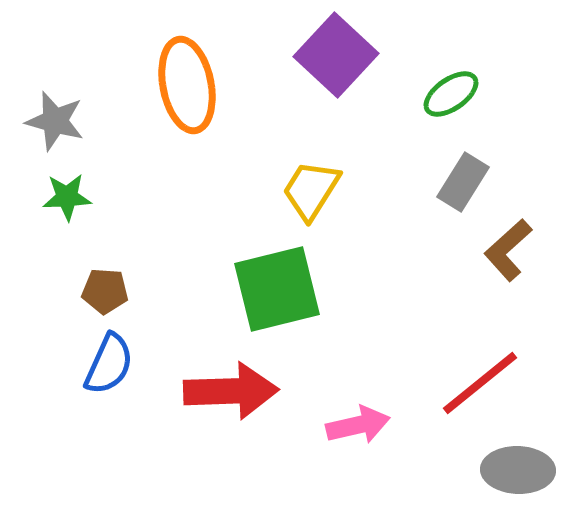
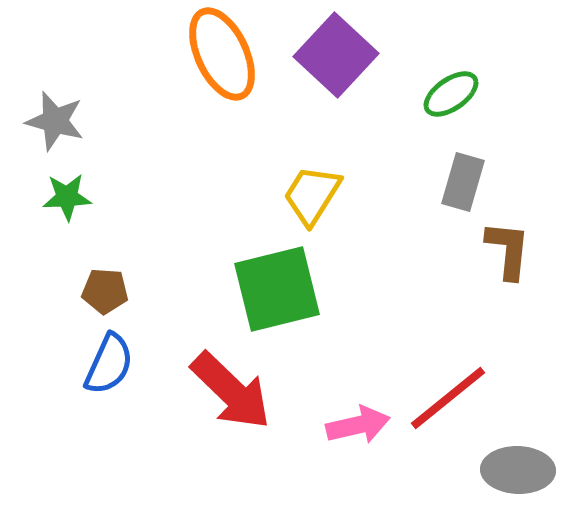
orange ellipse: moved 35 px right, 31 px up; rotated 14 degrees counterclockwise
gray rectangle: rotated 16 degrees counterclockwise
yellow trapezoid: moved 1 px right, 5 px down
brown L-shape: rotated 138 degrees clockwise
red line: moved 32 px left, 15 px down
red arrow: rotated 46 degrees clockwise
